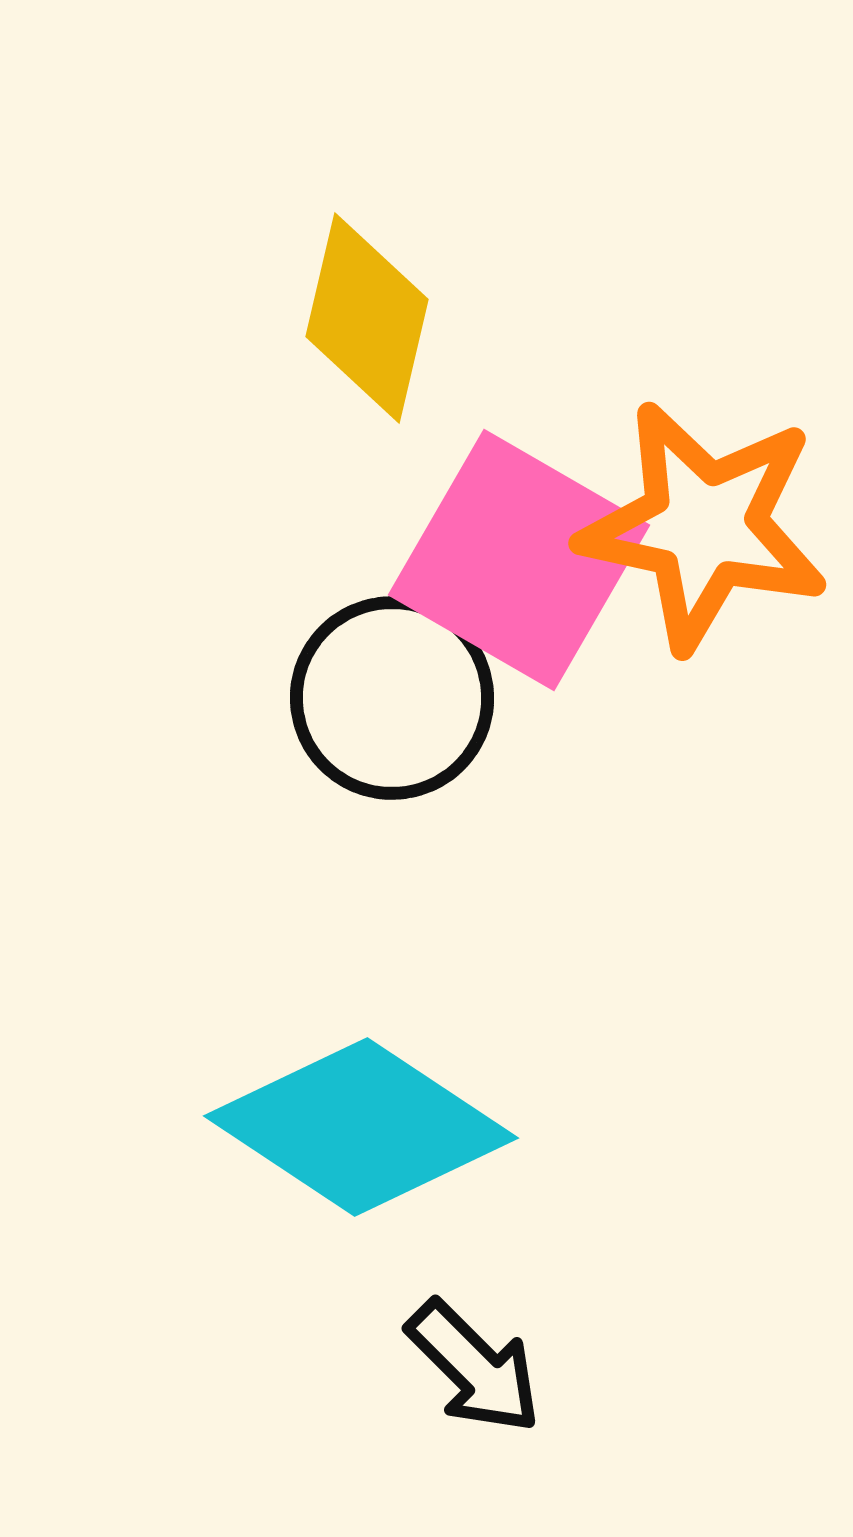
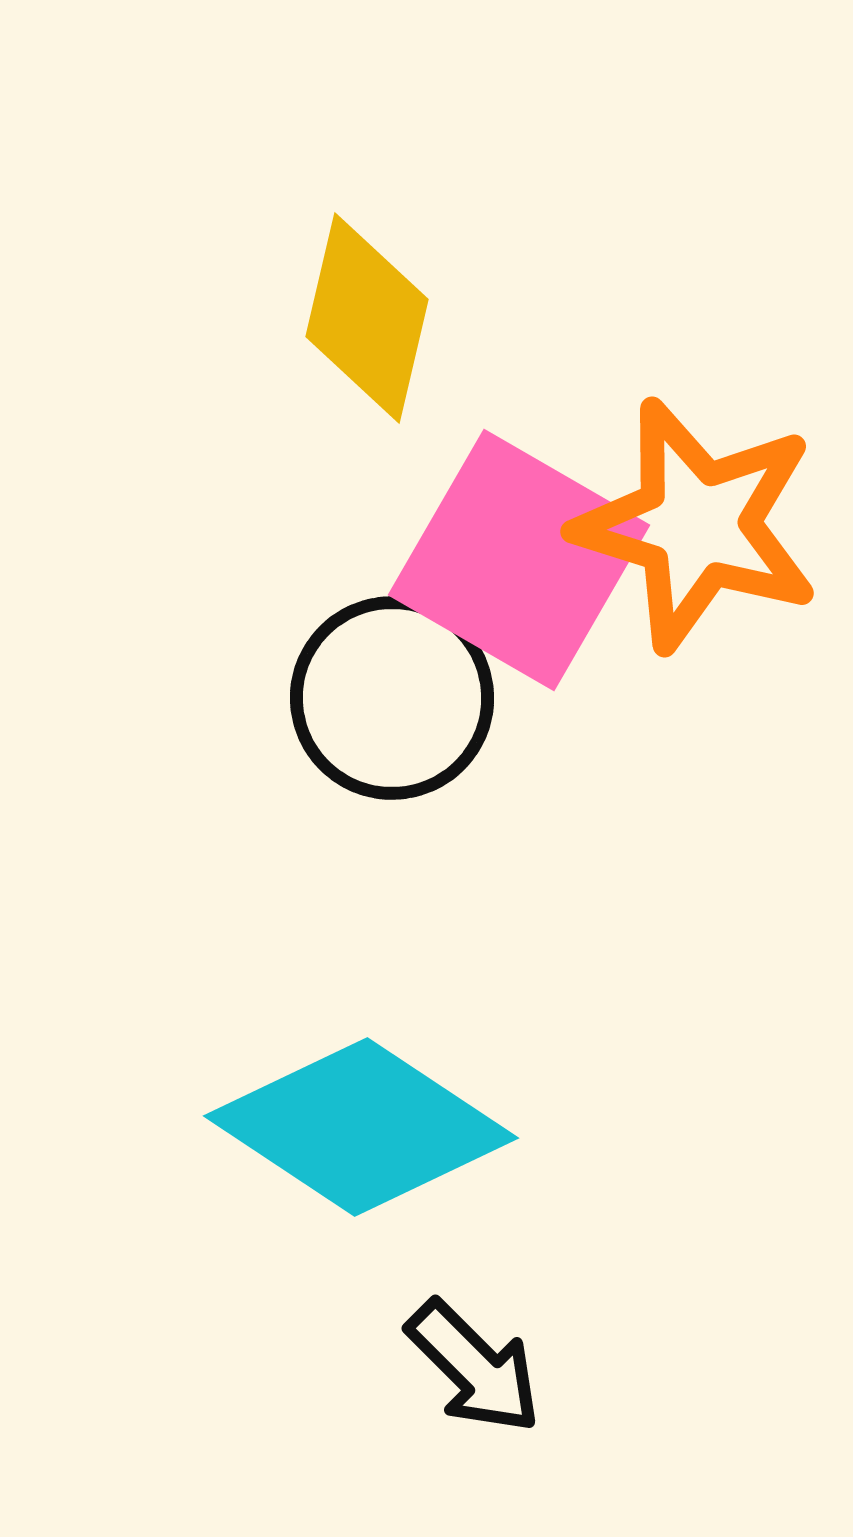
orange star: moved 7 px left, 1 px up; rotated 5 degrees clockwise
